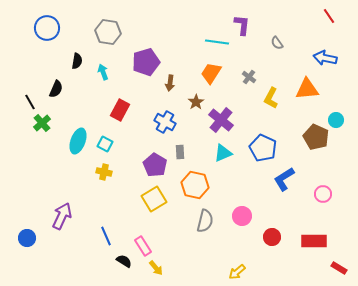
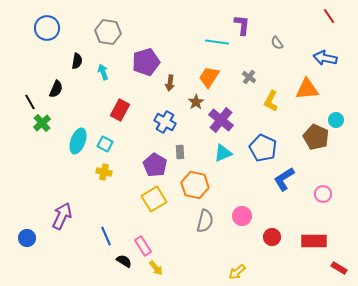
orange trapezoid at (211, 73): moved 2 px left, 4 px down
yellow L-shape at (271, 98): moved 3 px down
